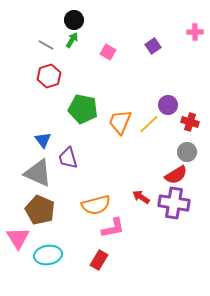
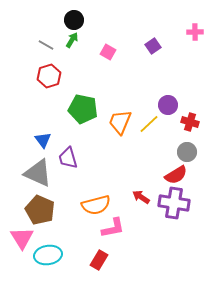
pink triangle: moved 4 px right
